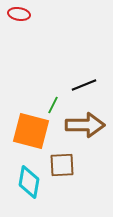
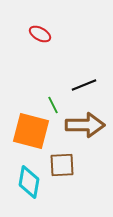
red ellipse: moved 21 px right, 20 px down; rotated 20 degrees clockwise
green line: rotated 54 degrees counterclockwise
